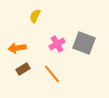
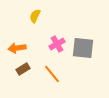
gray square: moved 1 px left, 5 px down; rotated 15 degrees counterclockwise
